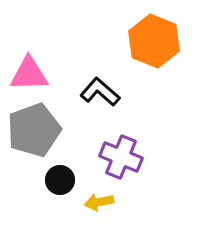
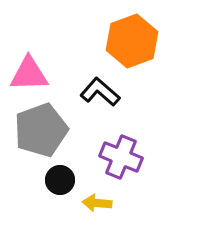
orange hexagon: moved 22 px left; rotated 18 degrees clockwise
gray pentagon: moved 7 px right
yellow arrow: moved 2 px left, 1 px down; rotated 16 degrees clockwise
